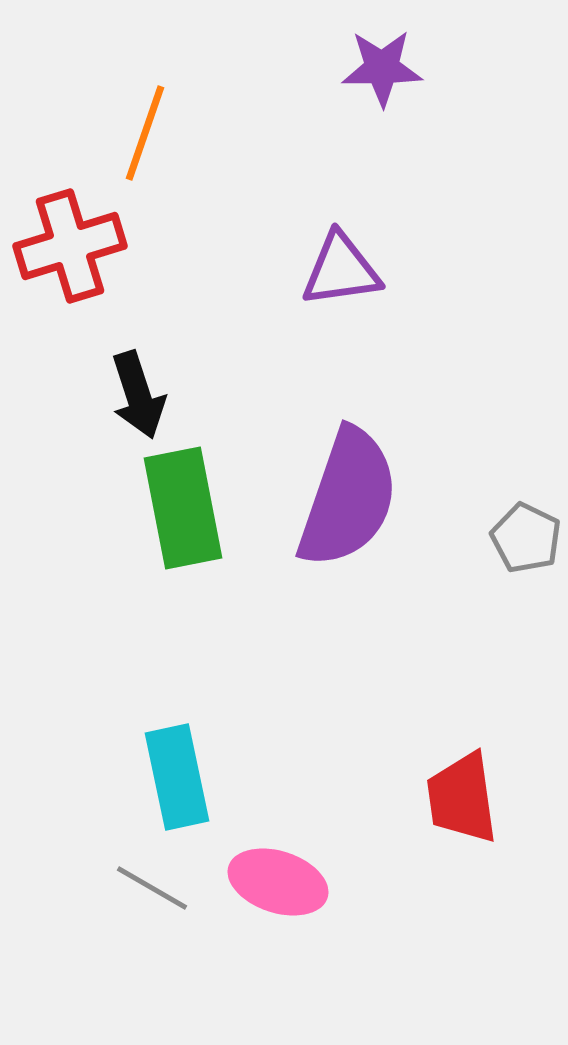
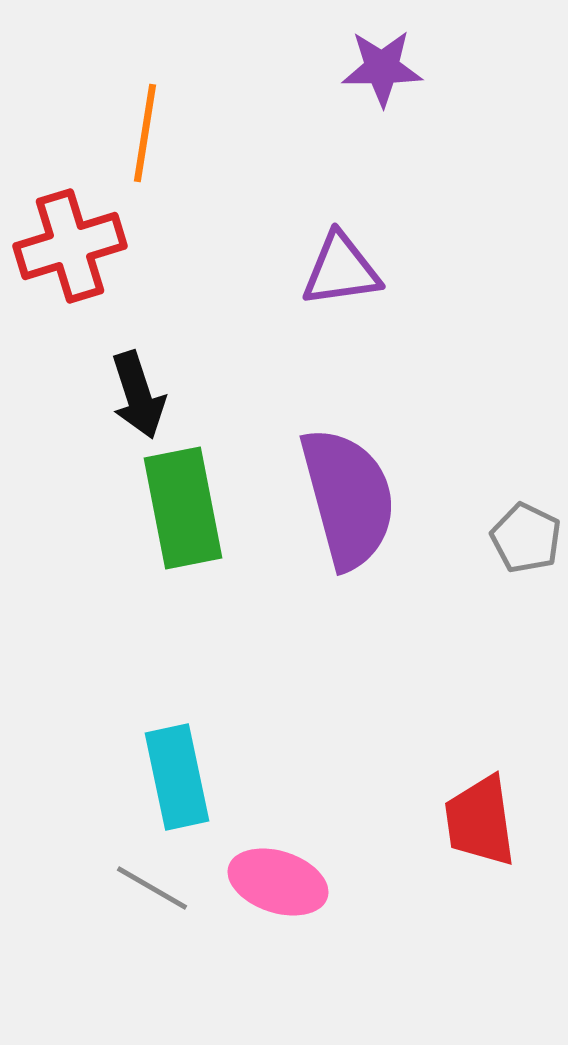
orange line: rotated 10 degrees counterclockwise
purple semicircle: rotated 34 degrees counterclockwise
red trapezoid: moved 18 px right, 23 px down
